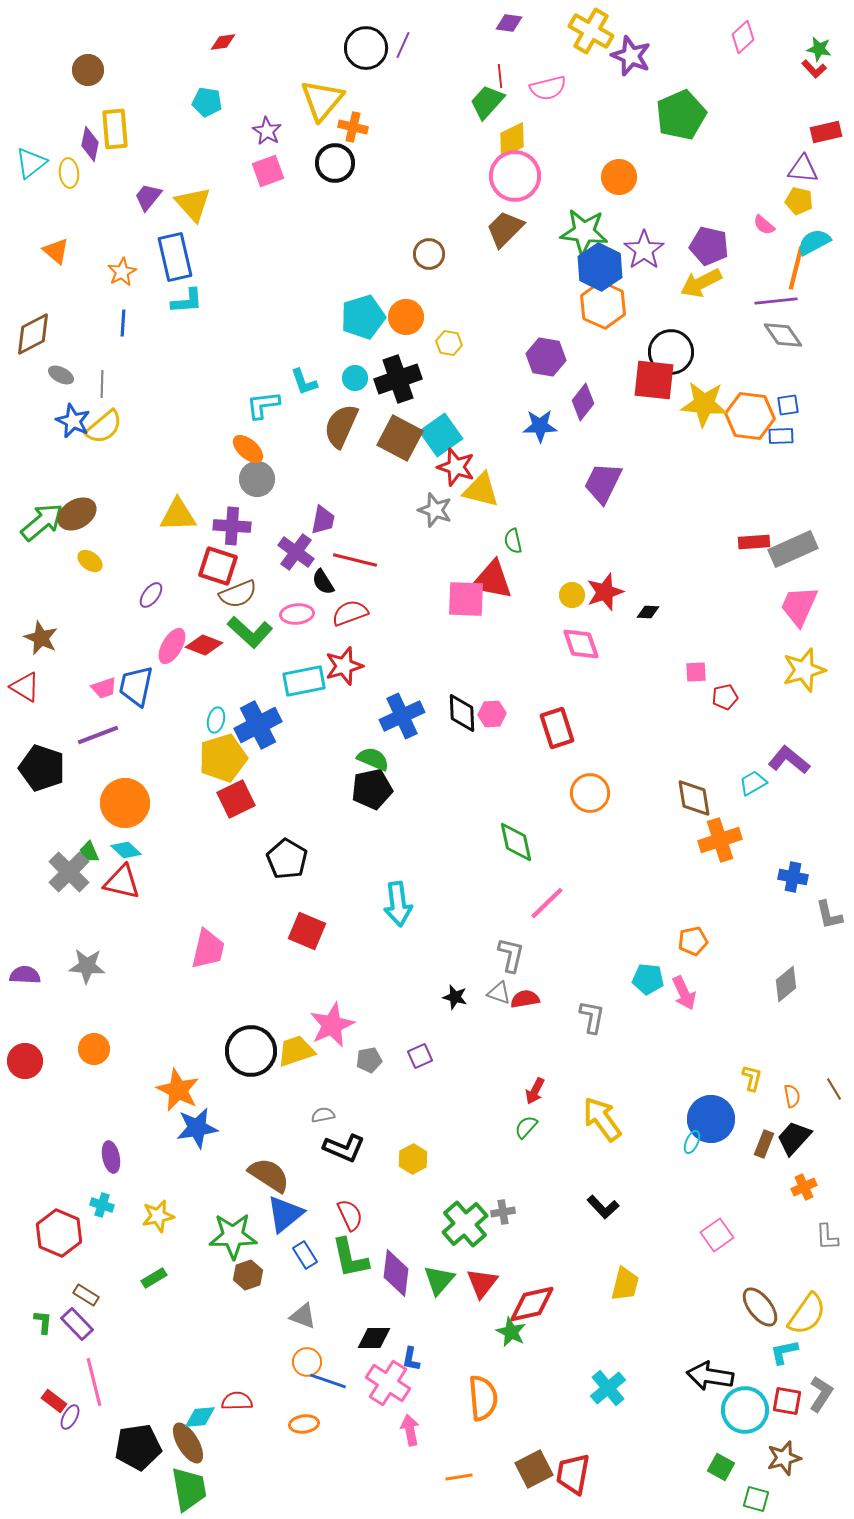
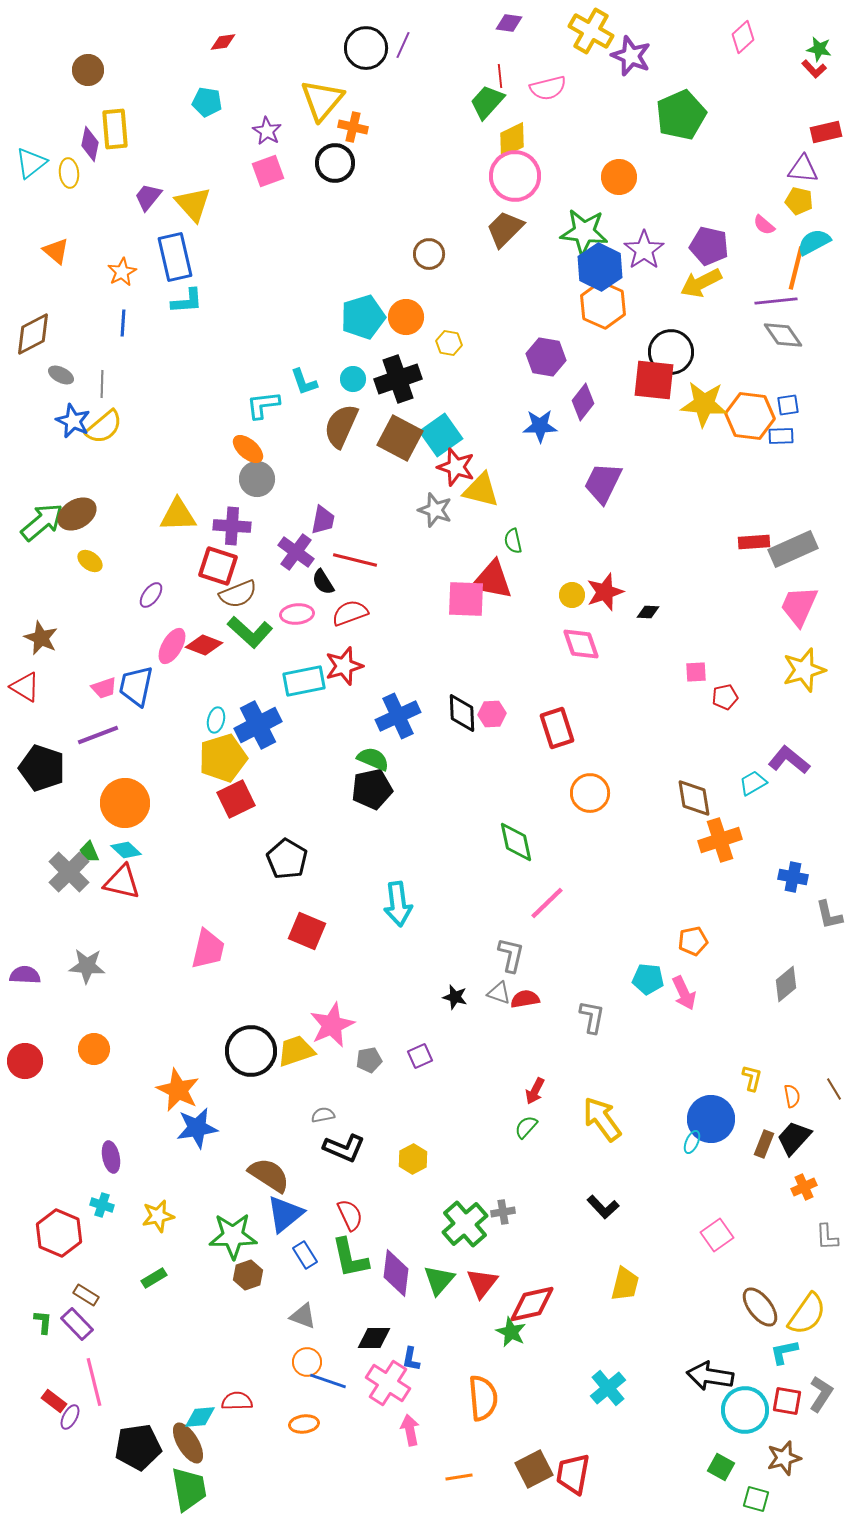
cyan circle at (355, 378): moved 2 px left, 1 px down
blue cross at (402, 716): moved 4 px left
